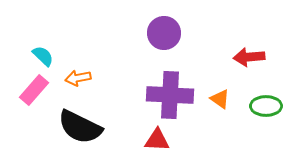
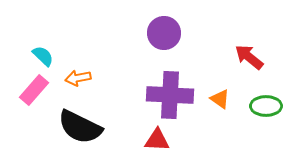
red arrow: rotated 44 degrees clockwise
